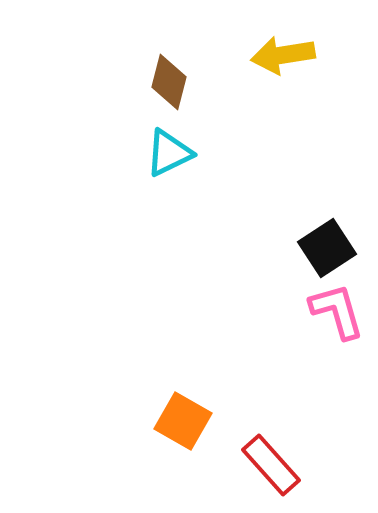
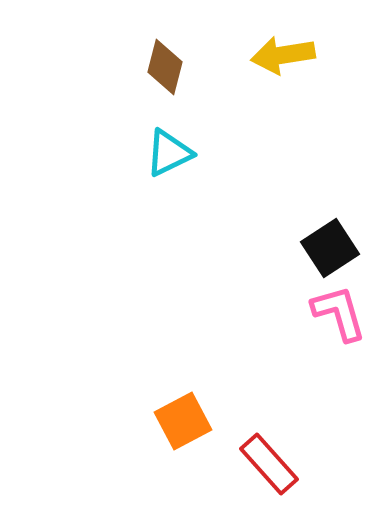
brown diamond: moved 4 px left, 15 px up
black square: moved 3 px right
pink L-shape: moved 2 px right, 2 px down
orange square: rotated 32 degrees clockwise
red rectangle: moved 2 px left, 1 px up
